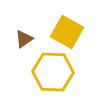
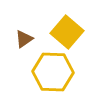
yellow square: rotated 12 degrees clockwise
